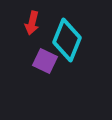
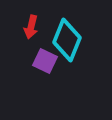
red arrow: moved 1 px left, 4 px down
